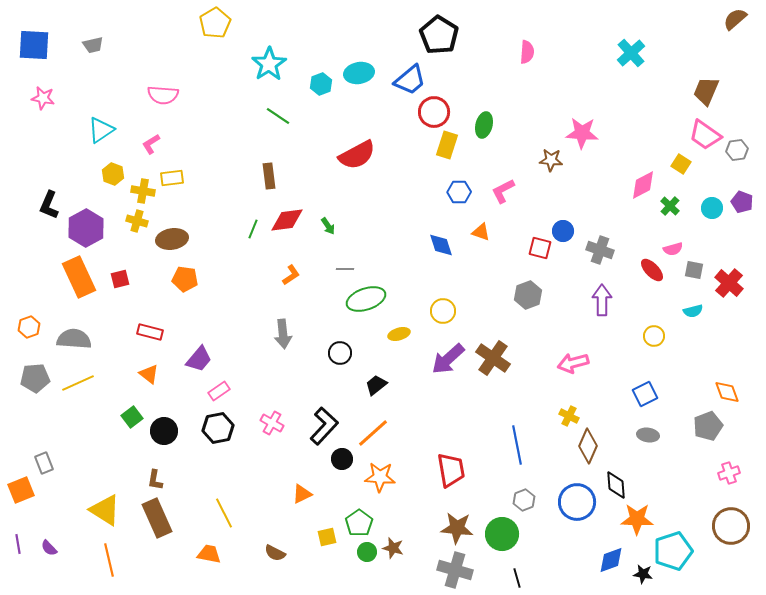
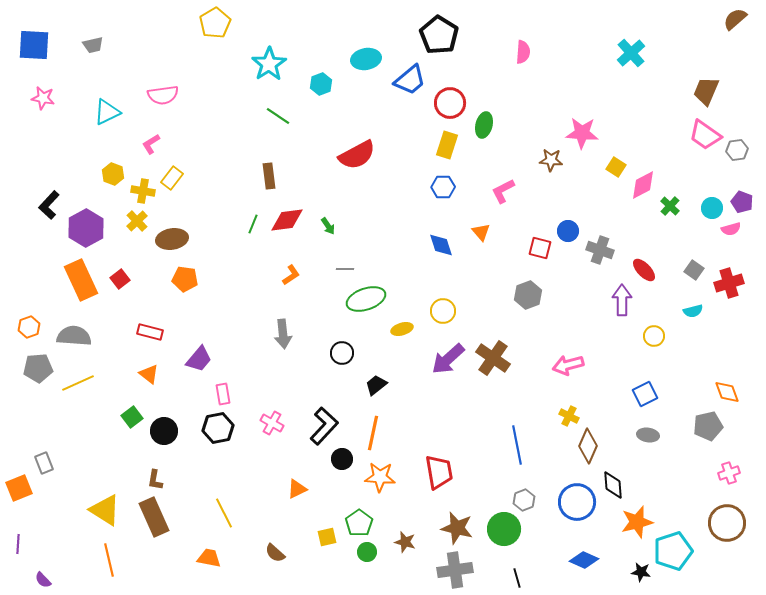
pink semicircle at (527, 52): moved 4 px left
cyan ellipse at (359, 73): moved 7 px right, 14 px up
pink semicircle at (163, 95): rotated 12 degrees counterclockwise
red circle at (434, 112): moved 16 px right, 9 px up
cyan triangle at (101, 130): moved 6 px right, 18 px up; rotated 8 degrees clockwise
yellow square at (681, 164): moved 65 px left, 3 px down
yellow rectangle at (172, 178): rotated 45 degrees counterclockwise
blue hexagon at (459, 192): moved 16 px left, 5 px up
black L-shape at (49, 205): rotated 20 degrees clockwise
yellow cross at (137, 221): rotated 30 degrees clockwise
green line at (253, 229): moved 5 px up
blue circle at (563, 231): moved 5 px right
orange triangle at (481, 232): rotated 30 degrees clockwise
pink semicircle at (673, 249): moved 58 px right, 20 px up
red ellipse at (652, 270): moved 8 px left
gray square at (694, 270): rotated 24 degrees clockwise
orange rectangle at (79, 277): moved 2 px right, 3 px down
red square at (120, 279): rotated 24 degrees counterclockwise
red cross at (729, 283): rotated 32 degrees clockwise
purple arrow at (602, 300): moved 20 px right
yellow ellipse at (399, 334): moved 3 px right, 5 px up
gray semicircle at (74, 339): moved 3 px up
black circle at (340, 353): moved 2 px right
pink arrow at (573, 363): moved 5 px left, 2 px down
gray pentagon at (35, 378): moved 3 px right, 10 px up
pink rectangle at (219, 391): moved 4 px right, 3 px down; rotated 65 degrees counterclockwise
gray pentagon at (708, 426): rotated 8 degrees clockwise
orange line at (373, 433): rotated 36 degrees counterclockwise
red trapezoid at (451, 470): moved 12 px left, 2 px down
black diamond at (616, 485): moved 3 px left
orange square at (21, 490): moved 2 px left, 2 px up
orange triangle at (302, 494): moved 5 px left, 5 px up
brown rectangle at (157, 518): moved 3 px left, 1 px up
orange star at (637, 519): moved 3 px down; rotated 16 degrees counterclockwise
brown circle at (731, 526): moved 4 px left, 3 px up
brown star at (457, 528): rotated 8 degrees clockwise
green circle at (502, 534): moved 2 px right, 5 px up
purple line at (18, 544): rotated 12 degrees clockwise
purple semicircle at (49, 548): moved 6 px left, 32 px down
brown star at (393, 548): moved 12 px right, 6 px up
brown semicircle at (275, 553): rotated 15 degrees clockwise
orange trapezoid at (209, 554): moved 4 px down
blue diamond at (611, 560): moved 27 px left; rotated 44 degrees clockwise
gray cross at (455, 570): rotated 24 degrees counterclockwise
black star at (643, 574): moved 2 px left, 2 px up
